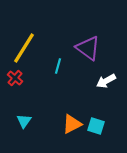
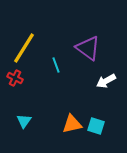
cyan line: moved 2 px left, 1 px up; rotated 35 degrees counterclockwise
red cross: rotated 14 degrees counterclockwise
orange triangle: rotated 15 degrees clockwise
